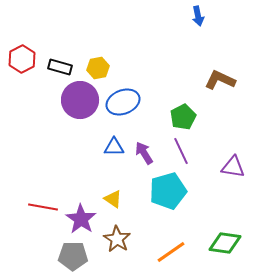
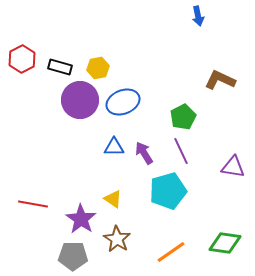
red line: moved 10 px left, 3 px up
